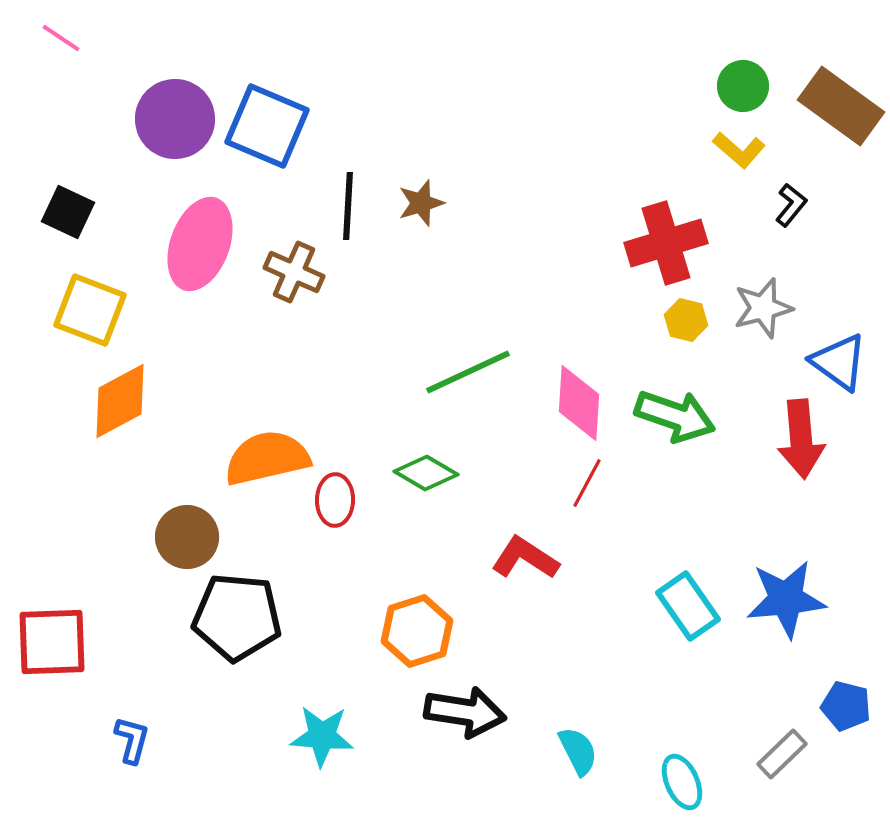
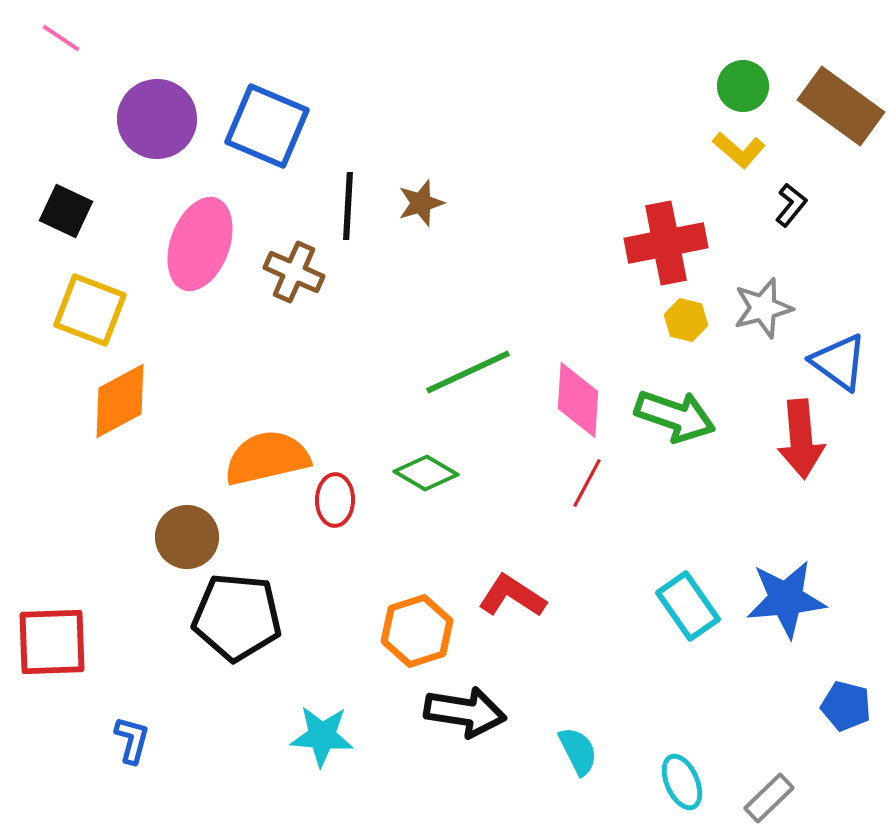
purple circle: moved 18 px left
black square: moved 2 px left, 1 px up
red cross: rotated 6 degrees clockwise
pink diamond: moved 1 px left, 3 px up
red L-shape: moved 13 px left, 38 px down
gray rectangle: moved 13 px left, 44 px down
